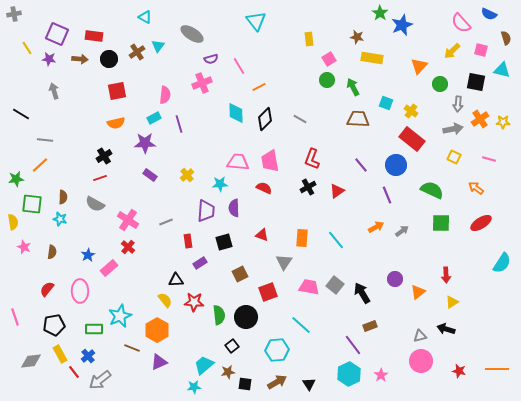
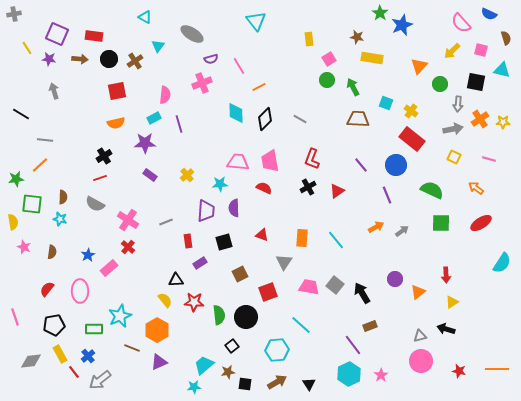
brown cross at (137, 52): moved 2 px left, 9 px down
